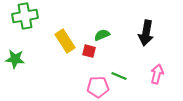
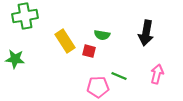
green semicircle: rotated 147 degrees counterclockwise
